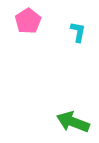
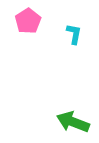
cyan L-shape: moved 4 px left, 2 px down
